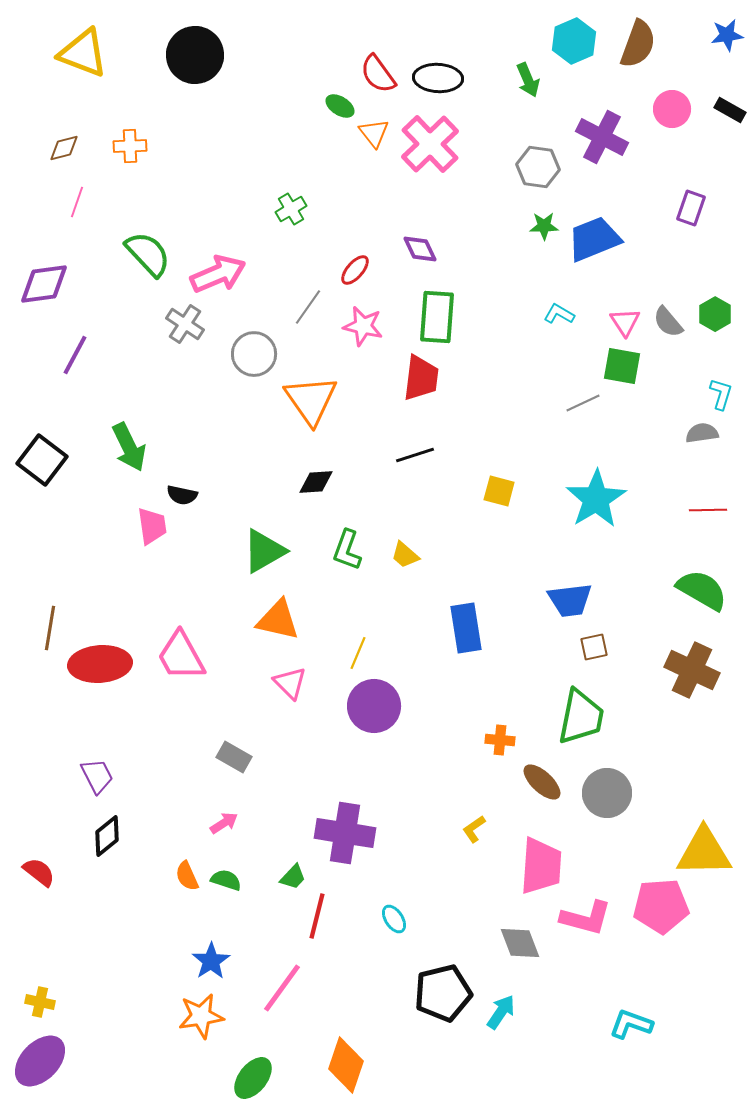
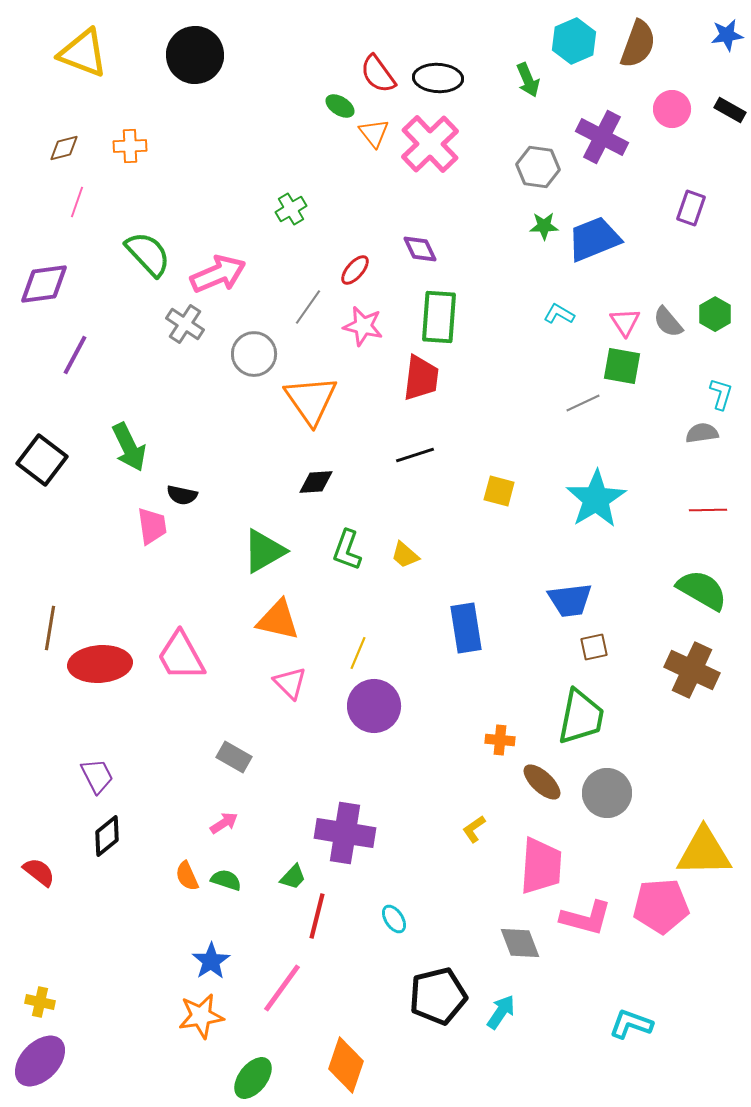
green rectangle at (437, 317): moved 2 px right
black pentagon at (443, 993): moved 5 px left, 3 px down
